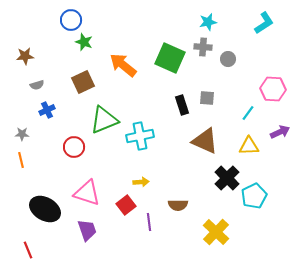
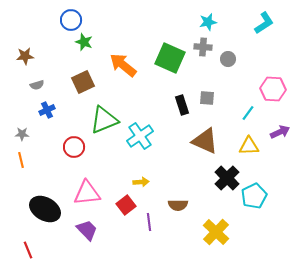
cyan cross: rotated 24 degrees counterclockwise
pink triangle: rotated 24 degrees counterclockwise
purple trapezoid: rotated 25 degrees counterclockwise
